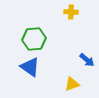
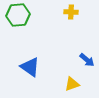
green hexagon: moved 16 px left, 24 px up
